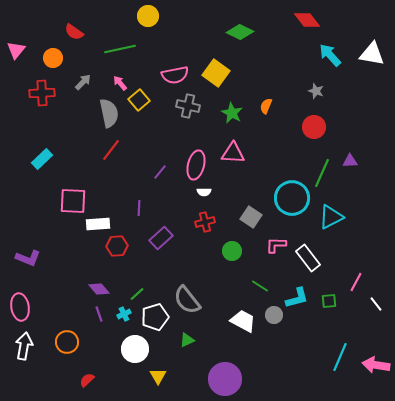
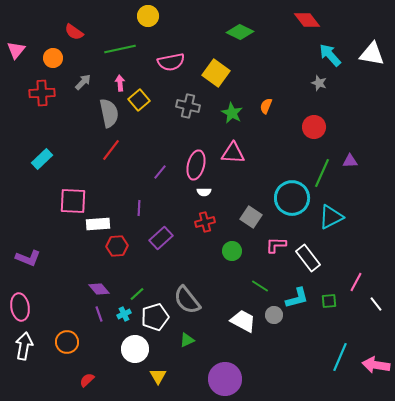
pink semicircle at (175, 75): moved 4 px left, 13 px up
pink arrow at (120, 83): rotated 35 degrees clockwise
gray star at (316, 91): moved 3 px right, 8 px up
